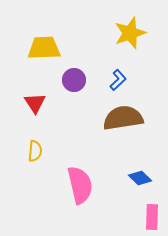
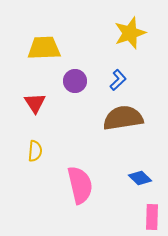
purple circle: moved 1 px right, 1 px down
